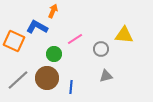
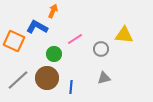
gray triangle: moved 2 px left, 2 px down
